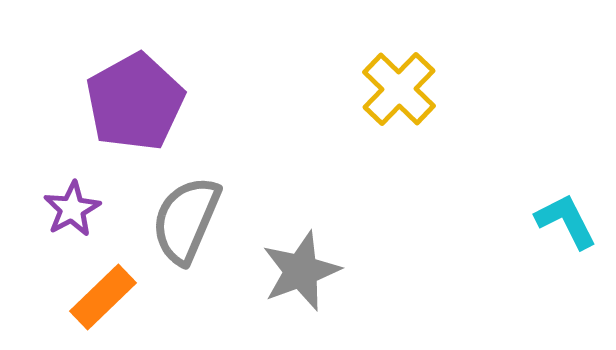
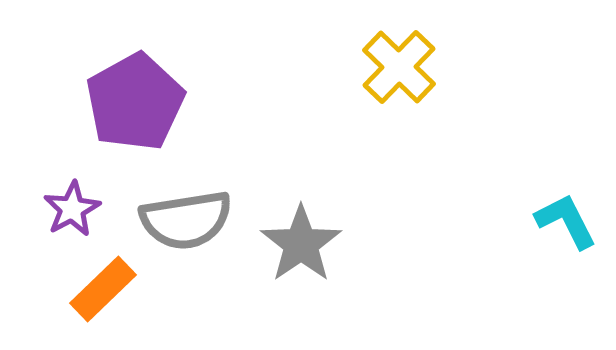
yellow cross: moved 22 px up
gray semicircle: rotated 122 degrees counterclockwise
gray star: moved 27 px up; rotated 14 degrees counterclockwise
orange rectangle: moved 8 px up
